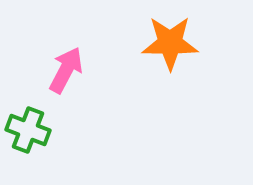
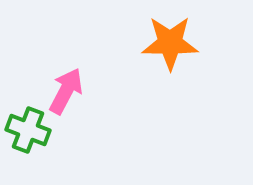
pink arrow: moved 21 px down
